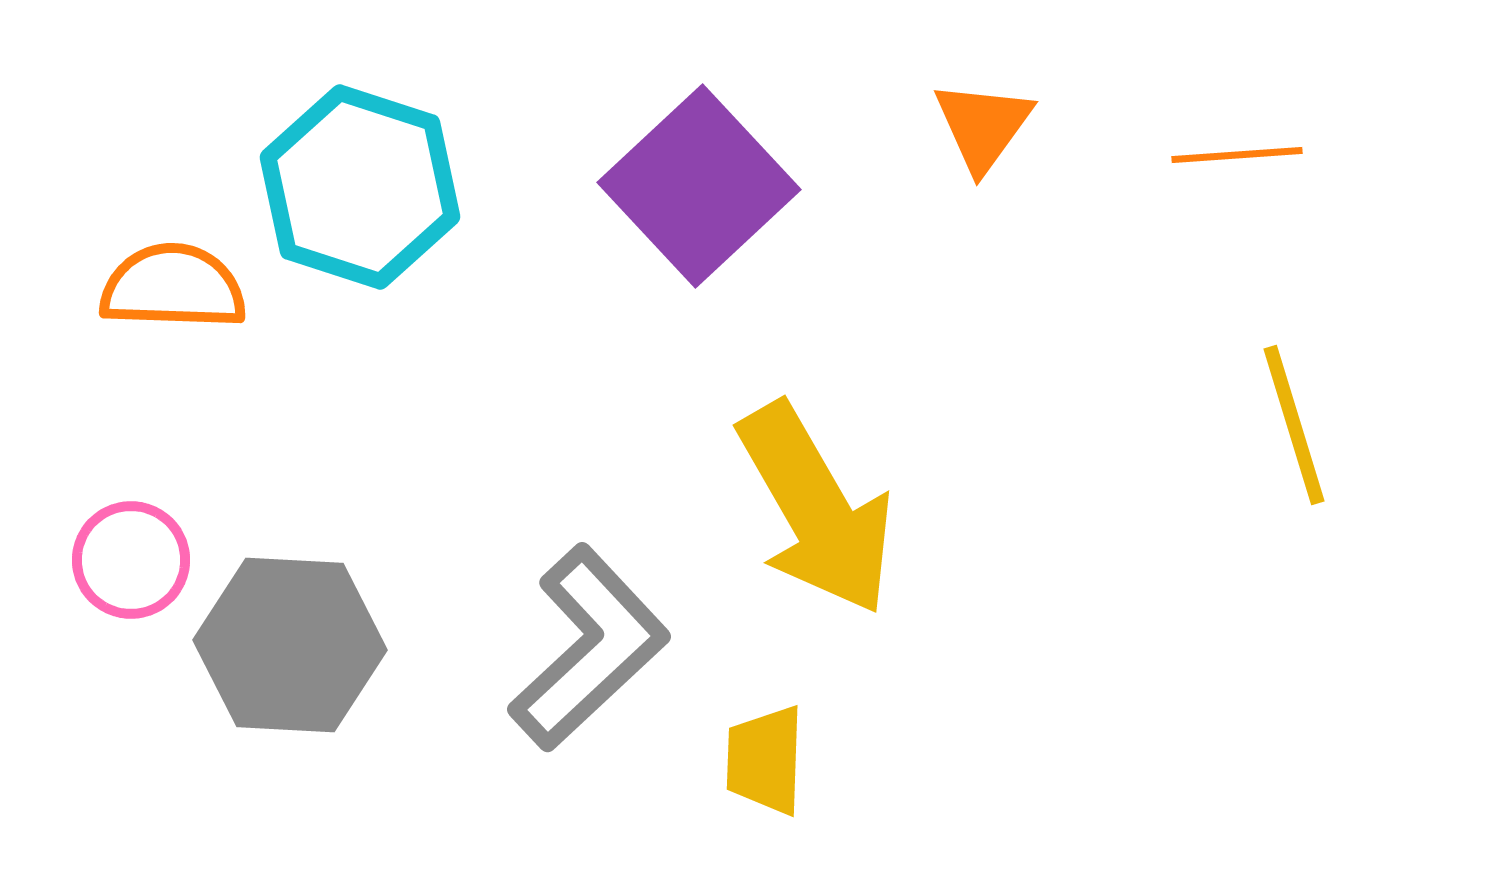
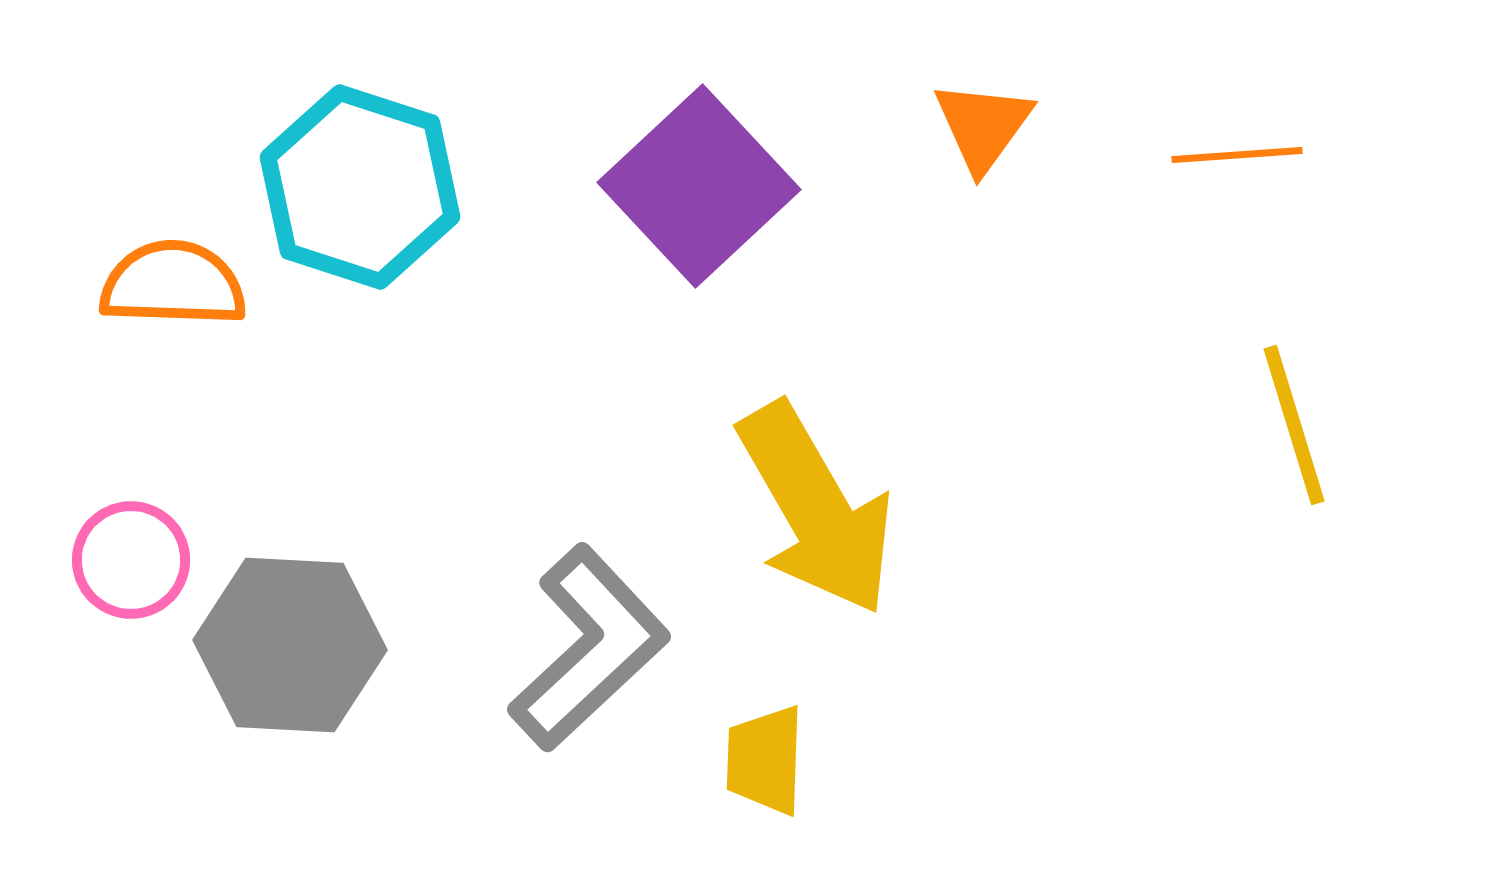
orange semicircle: moved 3 px up
